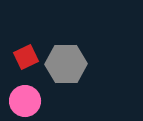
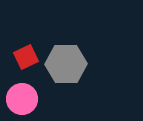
pink circle: moved 3 px left, 2 px up
